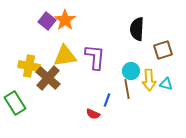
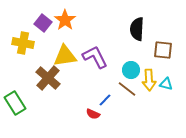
purple square: moved 4 px left, 2 px down
brown square: rotated 24 degrees clockwise
purple L-shape: rotated 32 degrees counterclockwise
yellow cross: moved 6 px left, 23 px up
cyan circle: moved 1 px up
brown line: rotated 42 degrees counterclockwise
blue line: moved 2 px left; rotated 24 degrees clockwise
